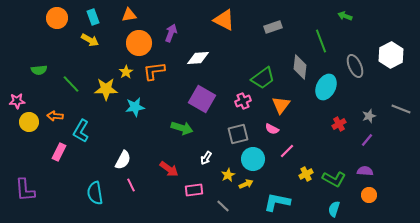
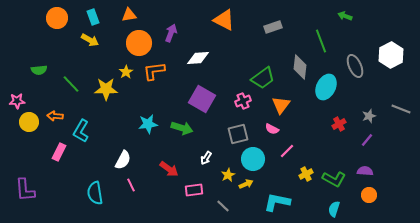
cyan star at (135, 107): moved 13 px right, 17 px down
